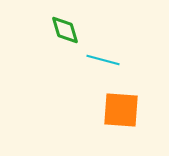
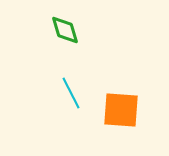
cyan line: moved 32 px left, 33 px down; rotated 48 degrees clockwise
